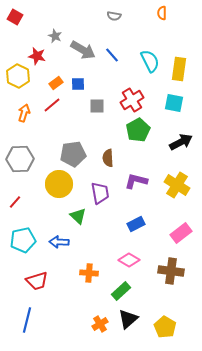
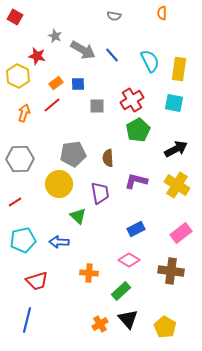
black arrow at (181, 142): moved 5 px left, 7 px down
red line at (15, 202): rotated 16 degrees clockwise
blue rectangle at (136, 224): moved 5 px down
black triangle at (128, 319): rotated 30 degrees counterclockwise
